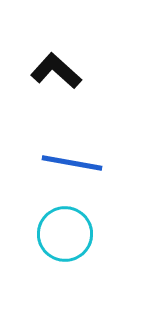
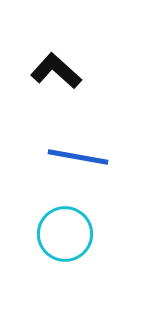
blue line: moved 6 px right, 6 px up
